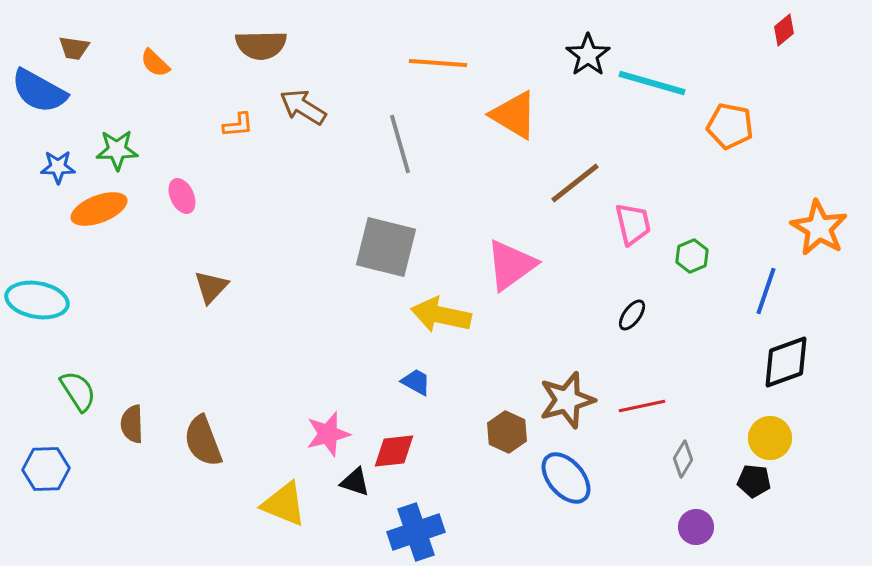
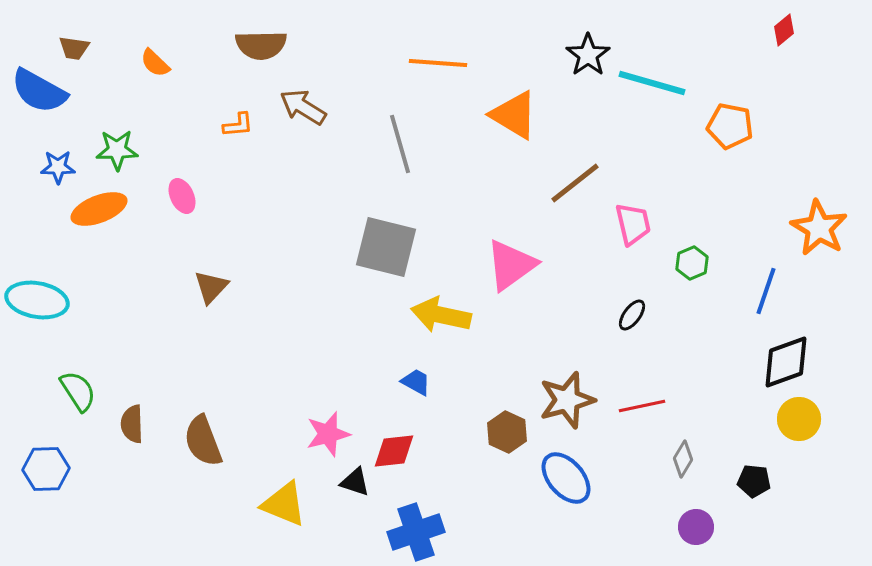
green hexagon at (692, 256): moved 7 px down
yellow circle at (770, 438): moved 29 px right, 19 px up
